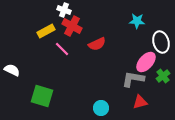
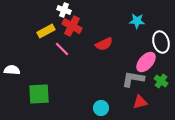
red semicircle: moved 7 px right
white semicircle: rotated 21 degrees counterclockwise
green cross: moved 2 px left, 5 px down; rotated 16 degrees counterclockwise
green square: moved 3 px left, 2 px up; rotated 20 degrees counterclockwise
